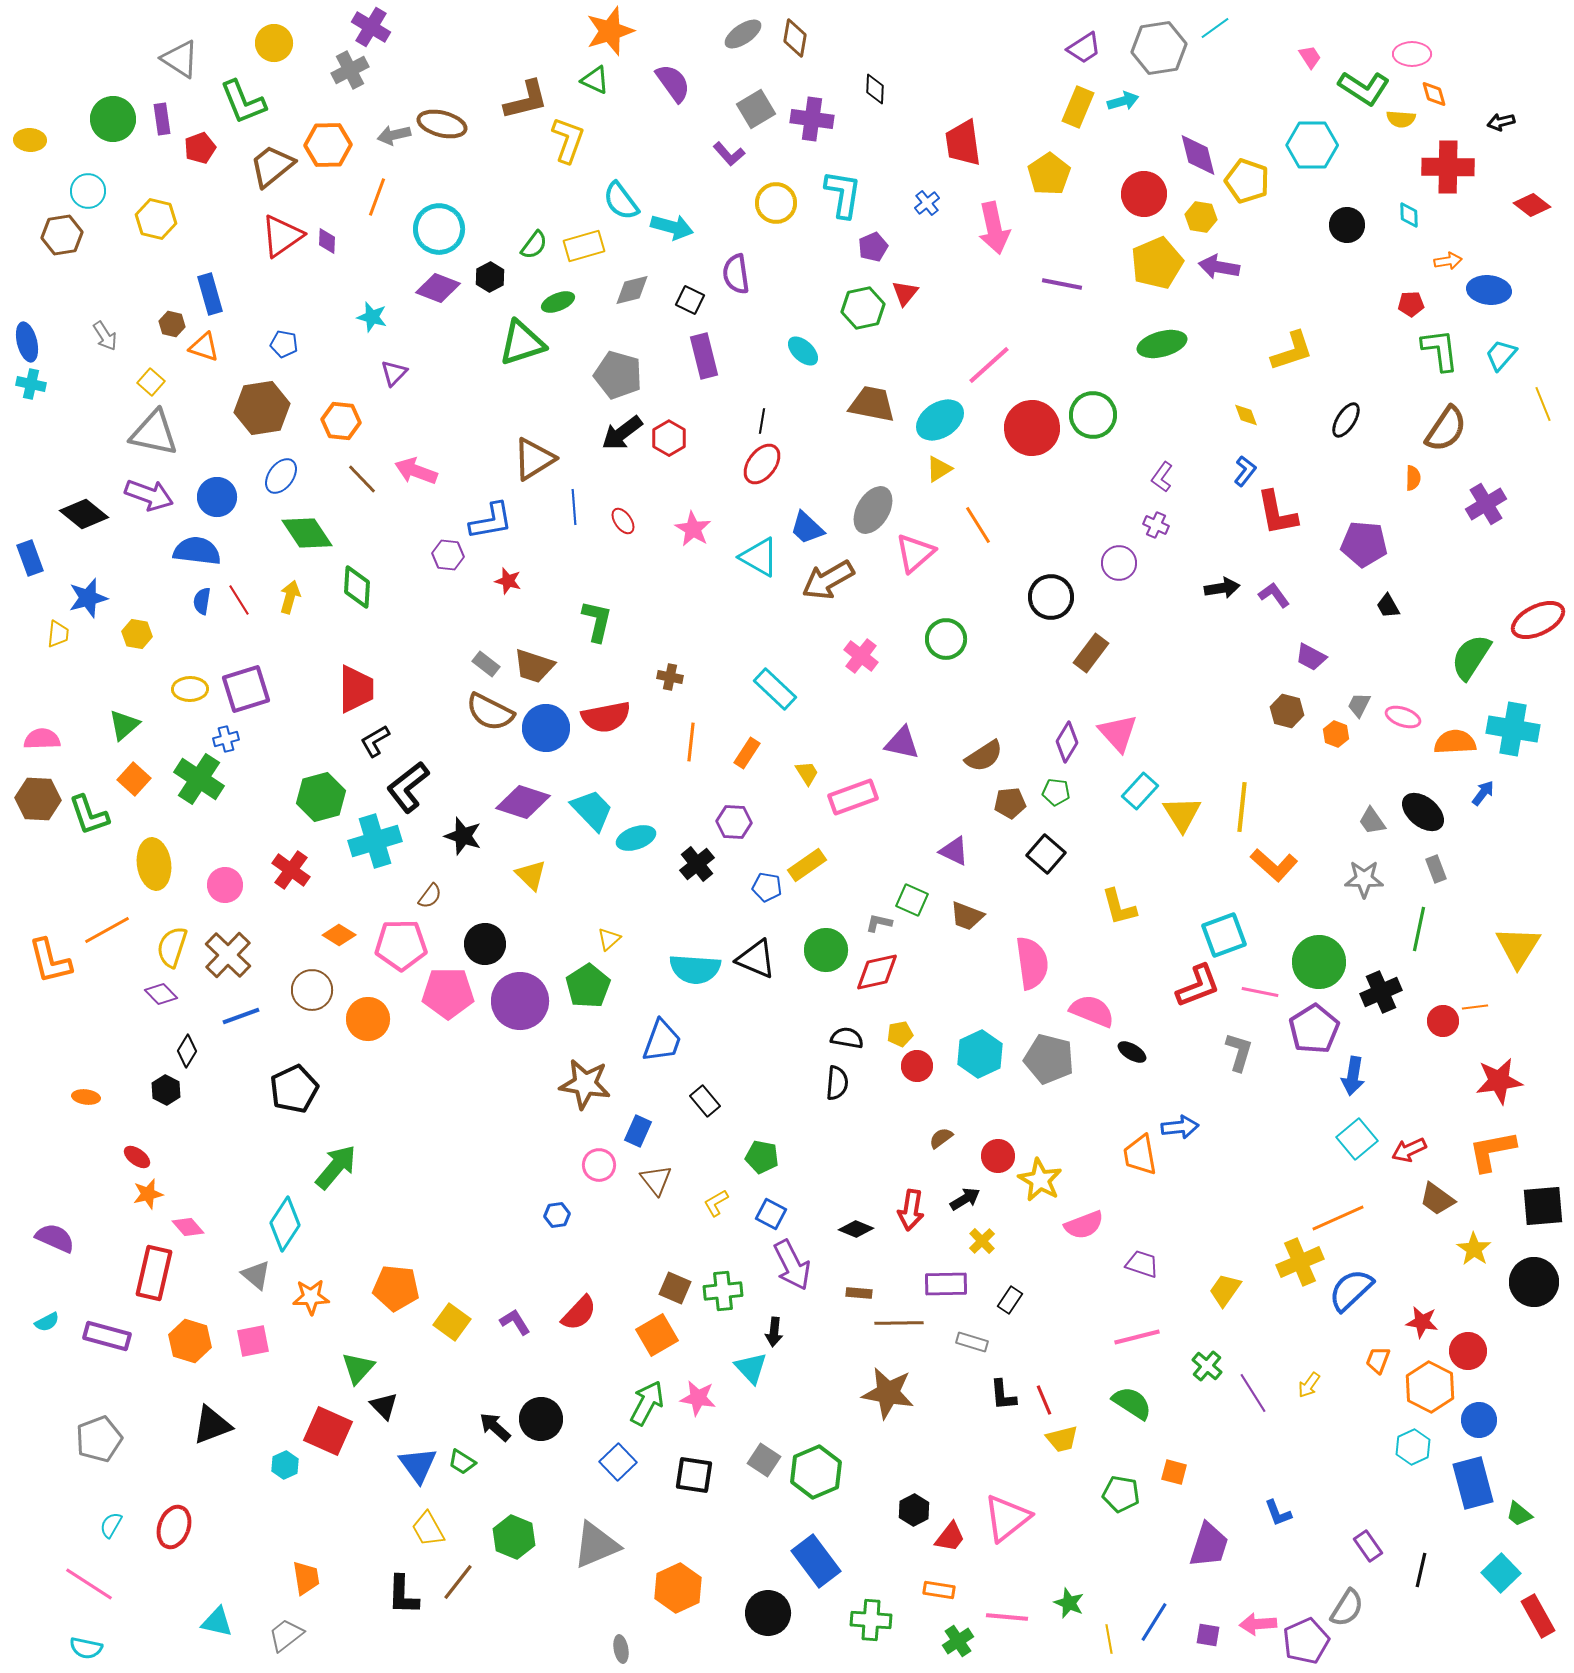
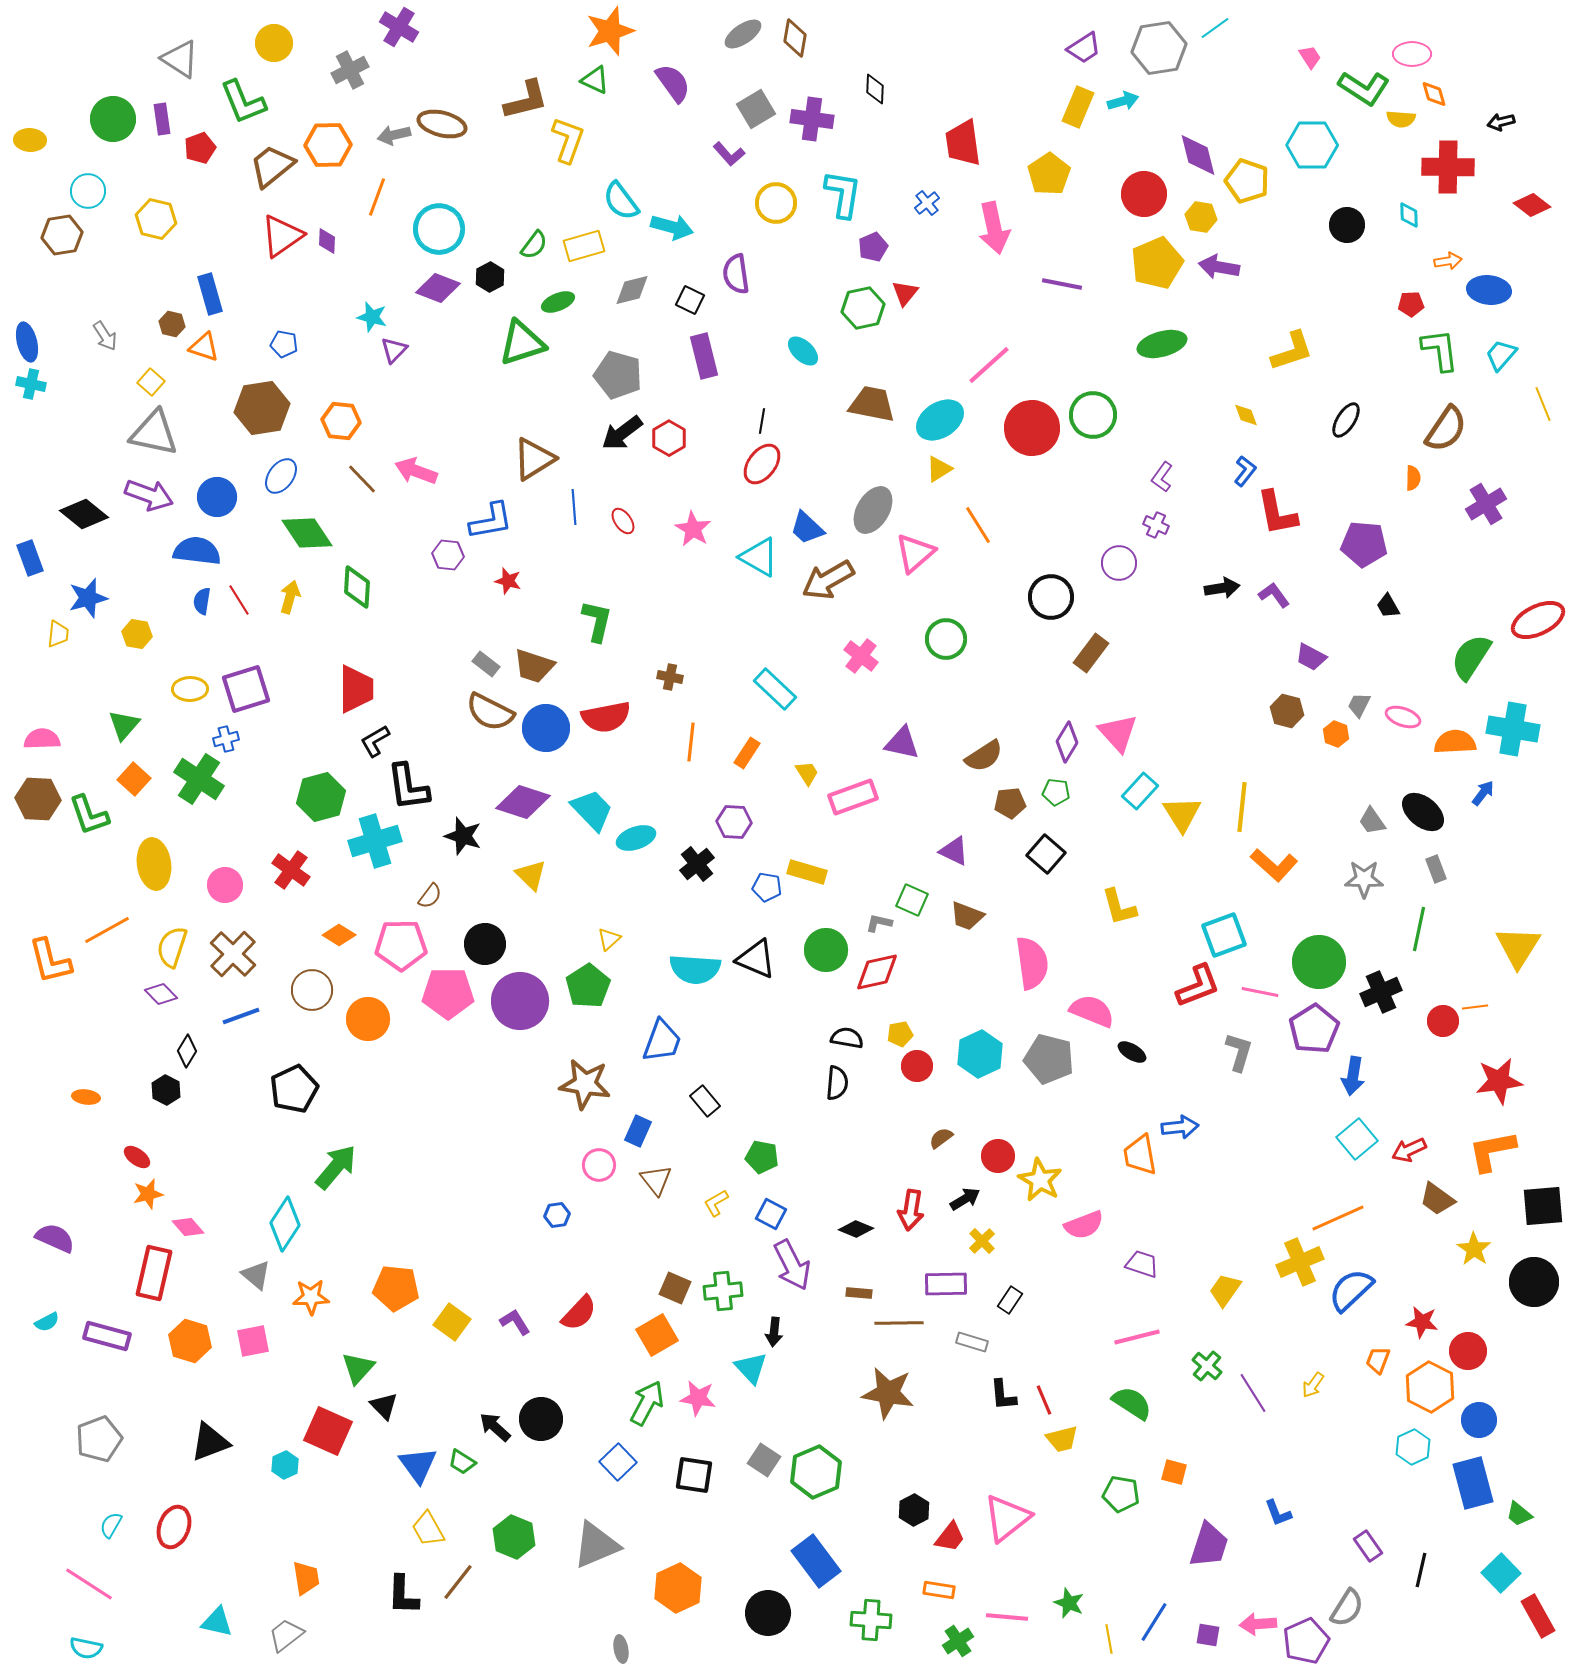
purple cross at (371, 27): moved 28 px right
purple triangle at (394, 373): moved 23 px up
green triangle at (124, 725): rotated 8 degrees counterclockwise
black L-shape at (408, 787): rotated 60 degrees counterclockwise
yellow rectangle at (807, 865): moved 7 px down; rotated 51 degrees clockwise
brown cross at (228, 955): moved 5 px right, 1 px up
yellow arrow at (1309, 1385): moved 4 px right
black triangle at (212, 1425): moved 2 px left, 17 px down
